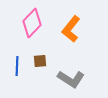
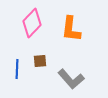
orange L-shape: rotated 32 degrees counterclockwise
blue line: moved 3 px down
gray L-shape: rotated 16 degrees clockwise
